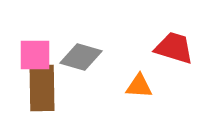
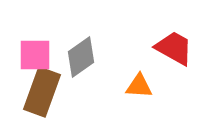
red trapezoid: rotated 12 degrees clockwise
gray diamond: rotated 51 degrees counterclockwise
brown rectangle: moved 4 px down; rotated 21 degrees clockwise
